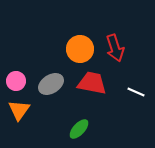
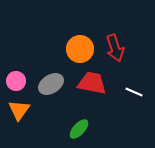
white line: moved 2 px left
